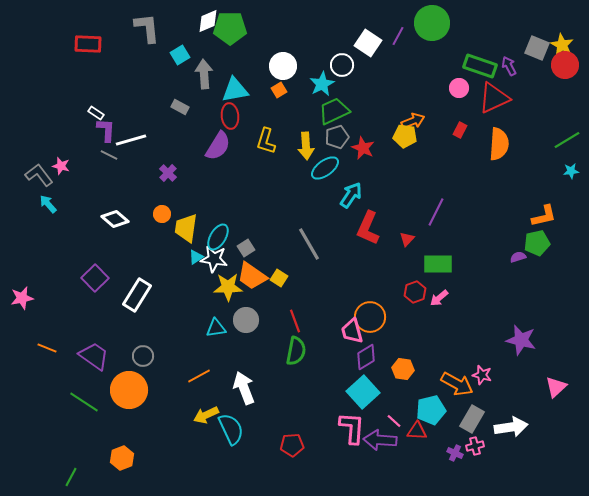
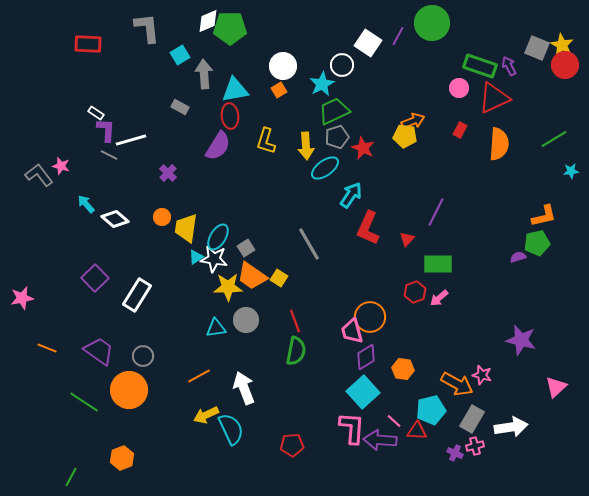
green line at (567, 140): moved 13 px left, 1 px up
cyan arrow at (48, 204): moved 38 px right
orange circle at (162, 214): moved 3 px down
purple trapezoid at (94, 356): moved 5 px right, 5 px up
